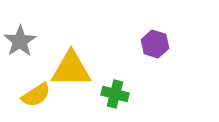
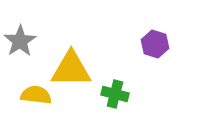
yellow semicircle: rotated 140 degrees counterclockwise
